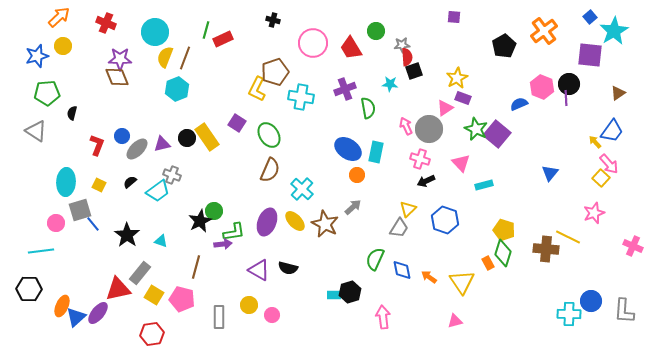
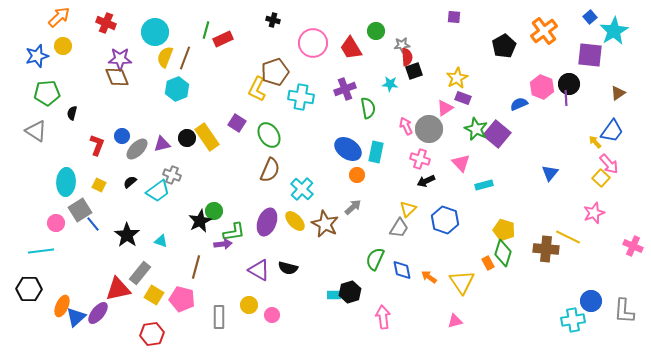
gray square at (80, 210): rotated 15 degrees counterclockwise
cyan cross at (569, 314): moved 4 px right, 6 px down; rotated 10 degrees counterclockwise
